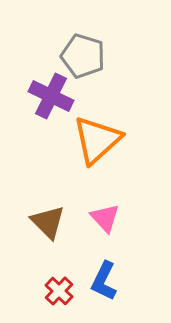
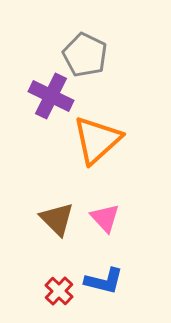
gray pentagon: moved 2 px right, 1 px up; rotated 9 degrees clockwise
brown triangle: moved 9 px right, 3 px up
blue L-shape: rotated 102 degrees counterclockwise
